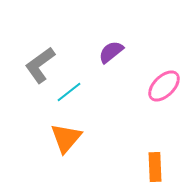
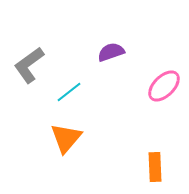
purple semicircle: rotated 20 degrees clockwise
gray L-shape: moved 11 px left
